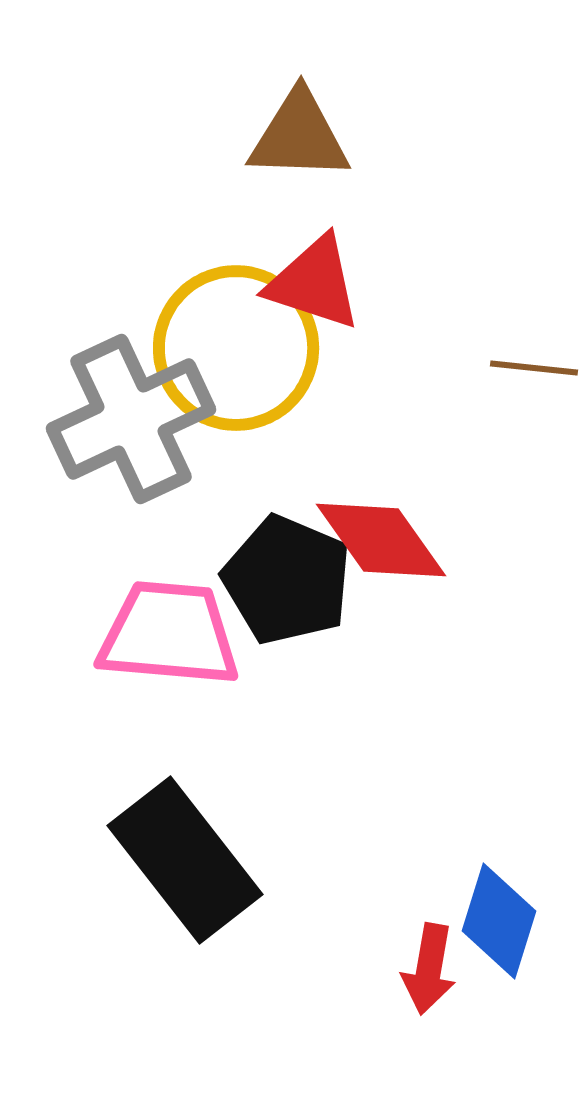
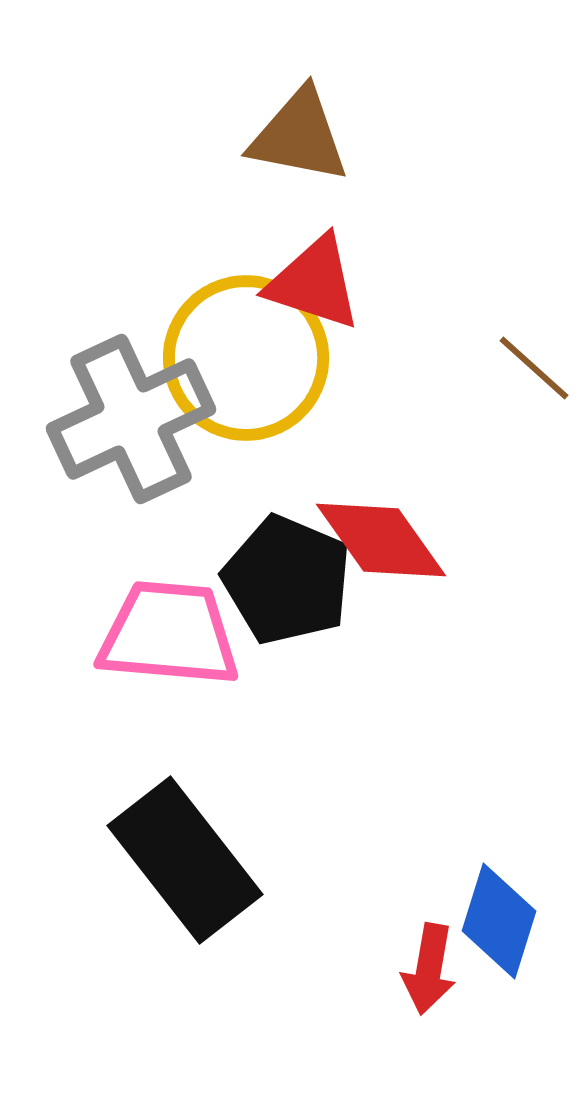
brown triangle: rotated 9 degrees clockwise
yellow circle: moved 10 px right, 10 px down
brown line: rotated 36 degrees clockwise
